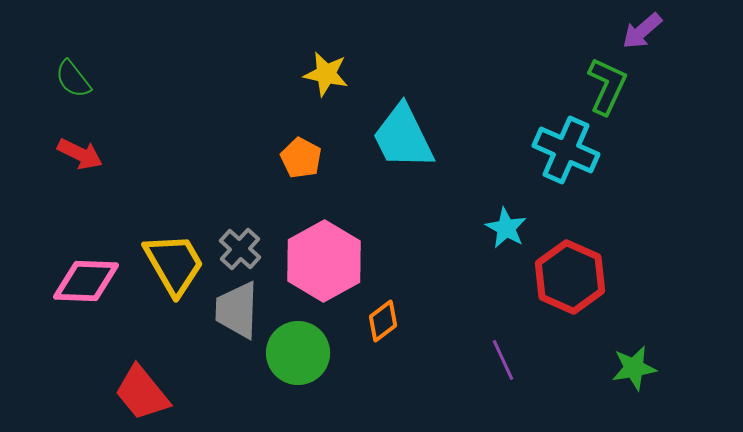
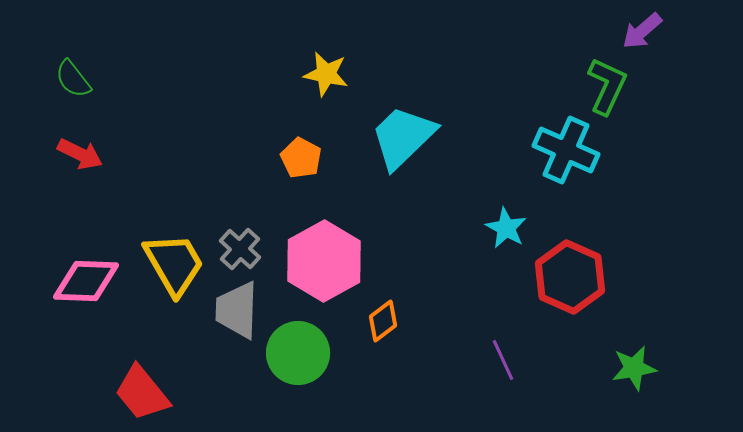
cyan trapezoid: rotated 72 degrees clockwise
